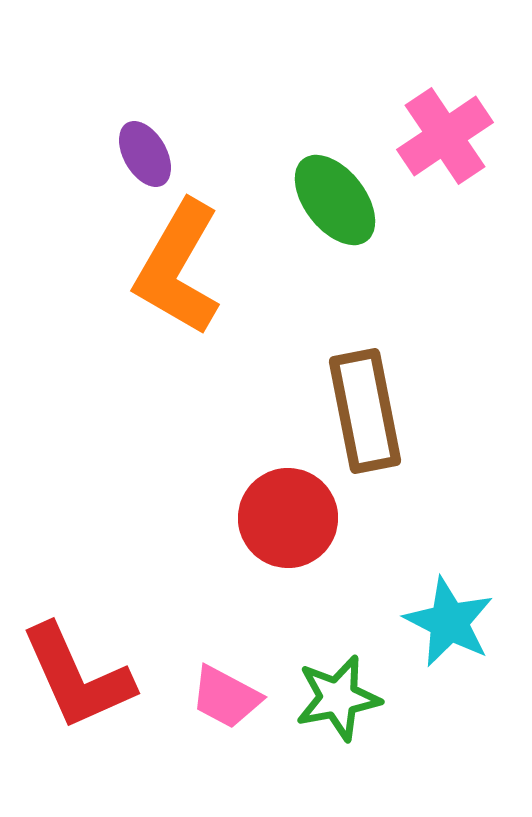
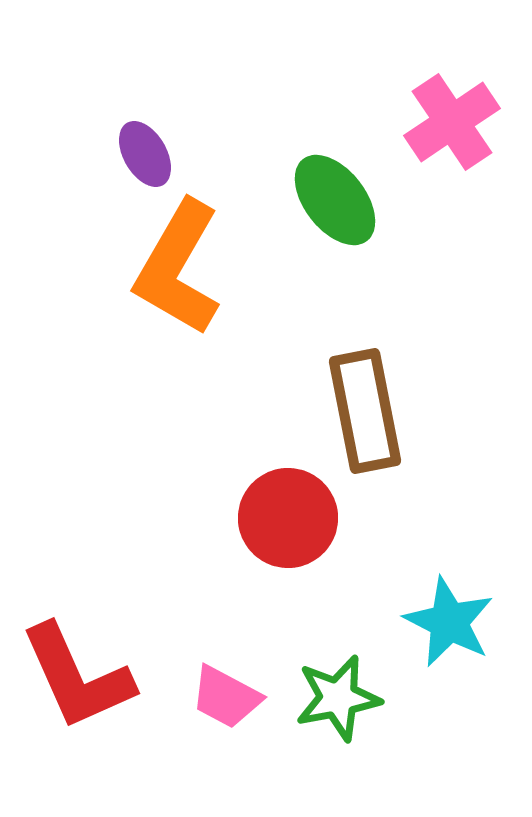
pink cross: moved 7 px right, 14 px up
